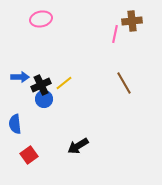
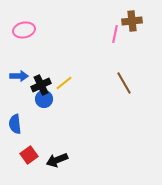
pink ellipse: moved 17 px left, 11 px down
blue arrow: moved 1 px left, 1 px up
black arrow: moved 21 px left, 14 px down; rotated 10 degrees clockwise
